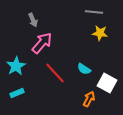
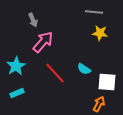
pink arrow: moved 1 px right, 1 px up
white square: moved 1 px up; rotated 24 degrees counterclockwise
orange arrow: moved 10 px right, 5 px down
